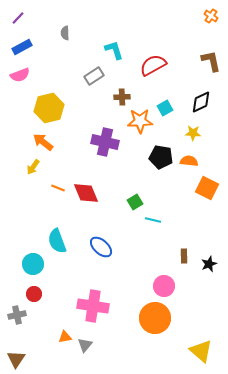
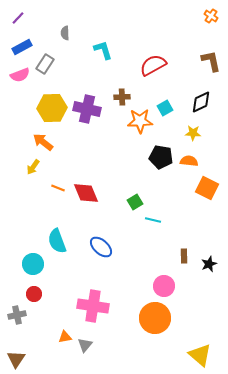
cyan L-shape: moved 11 px left
gray rectangle: moved 49 px left, 12 px up; rotated 24 degrees counterclockwise
yellow hexagon: moved 3 px right; rotated 12 degrees clockwise
purple cross: moved 18 px left, 33 px up
yellow triangle: moved 1 px left, 4 px down
